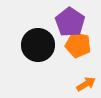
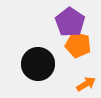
black circle: moved 19 px down
